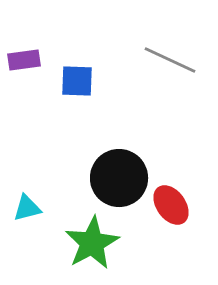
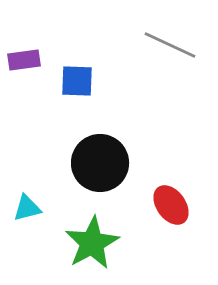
gray line: moved 15 px up
black circle: moved 19 px left, 15 px up
